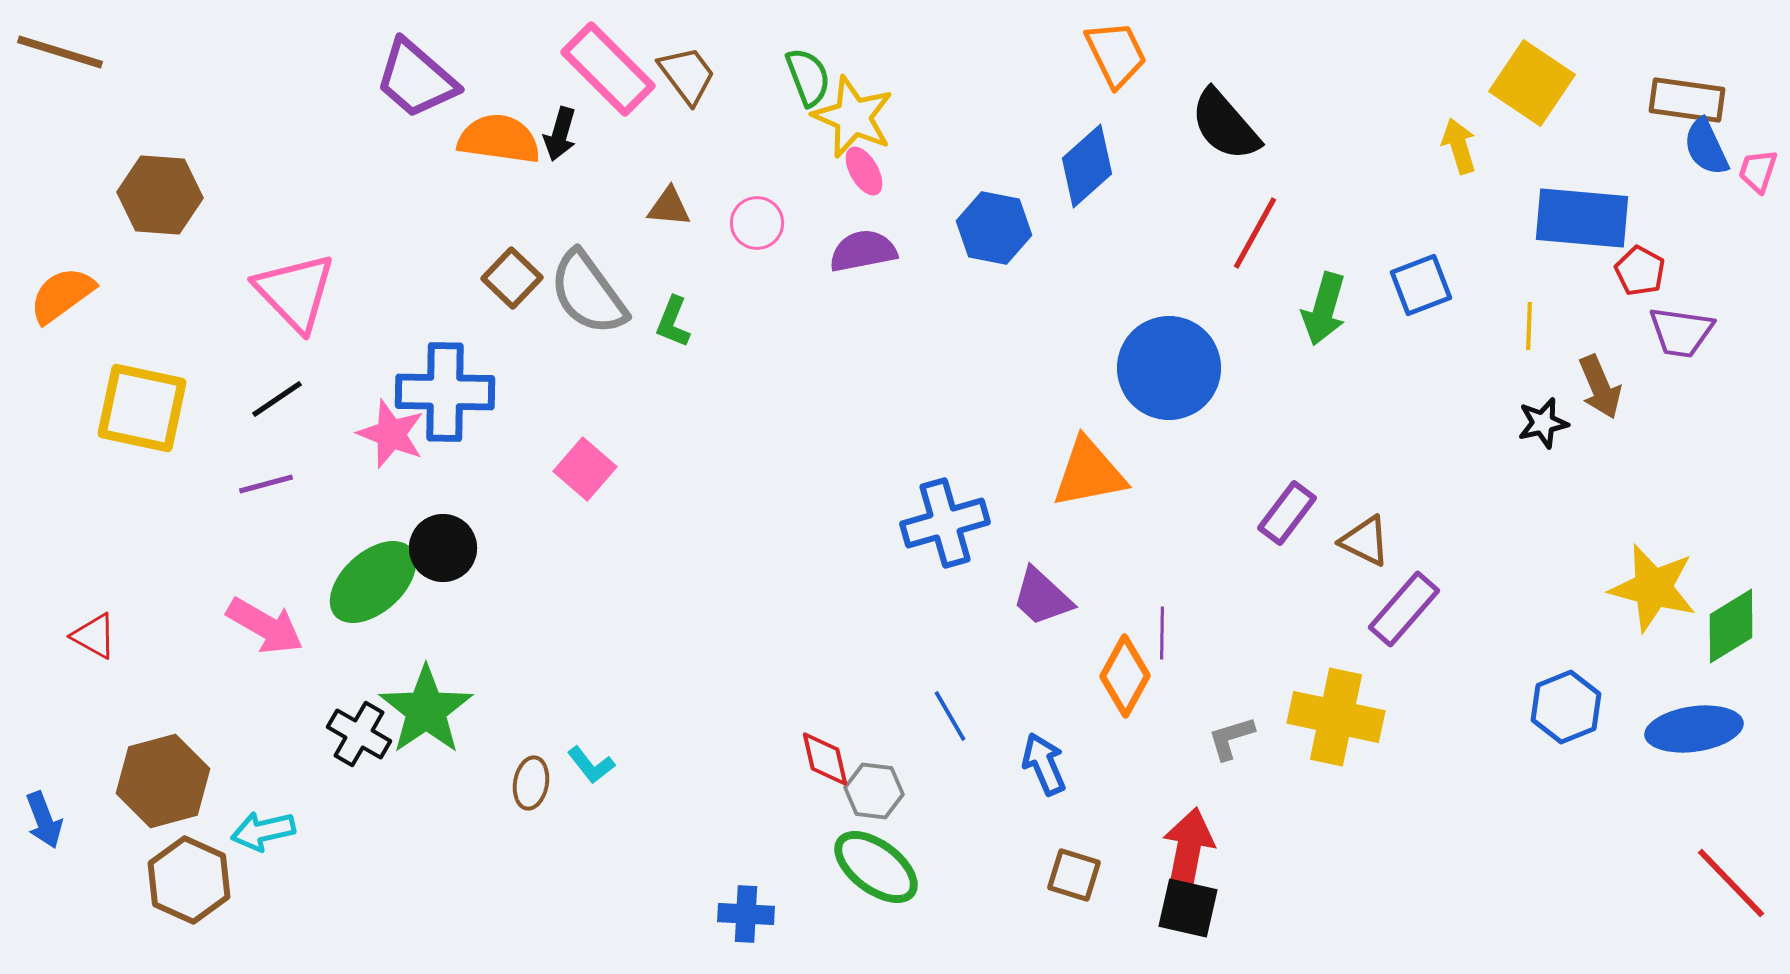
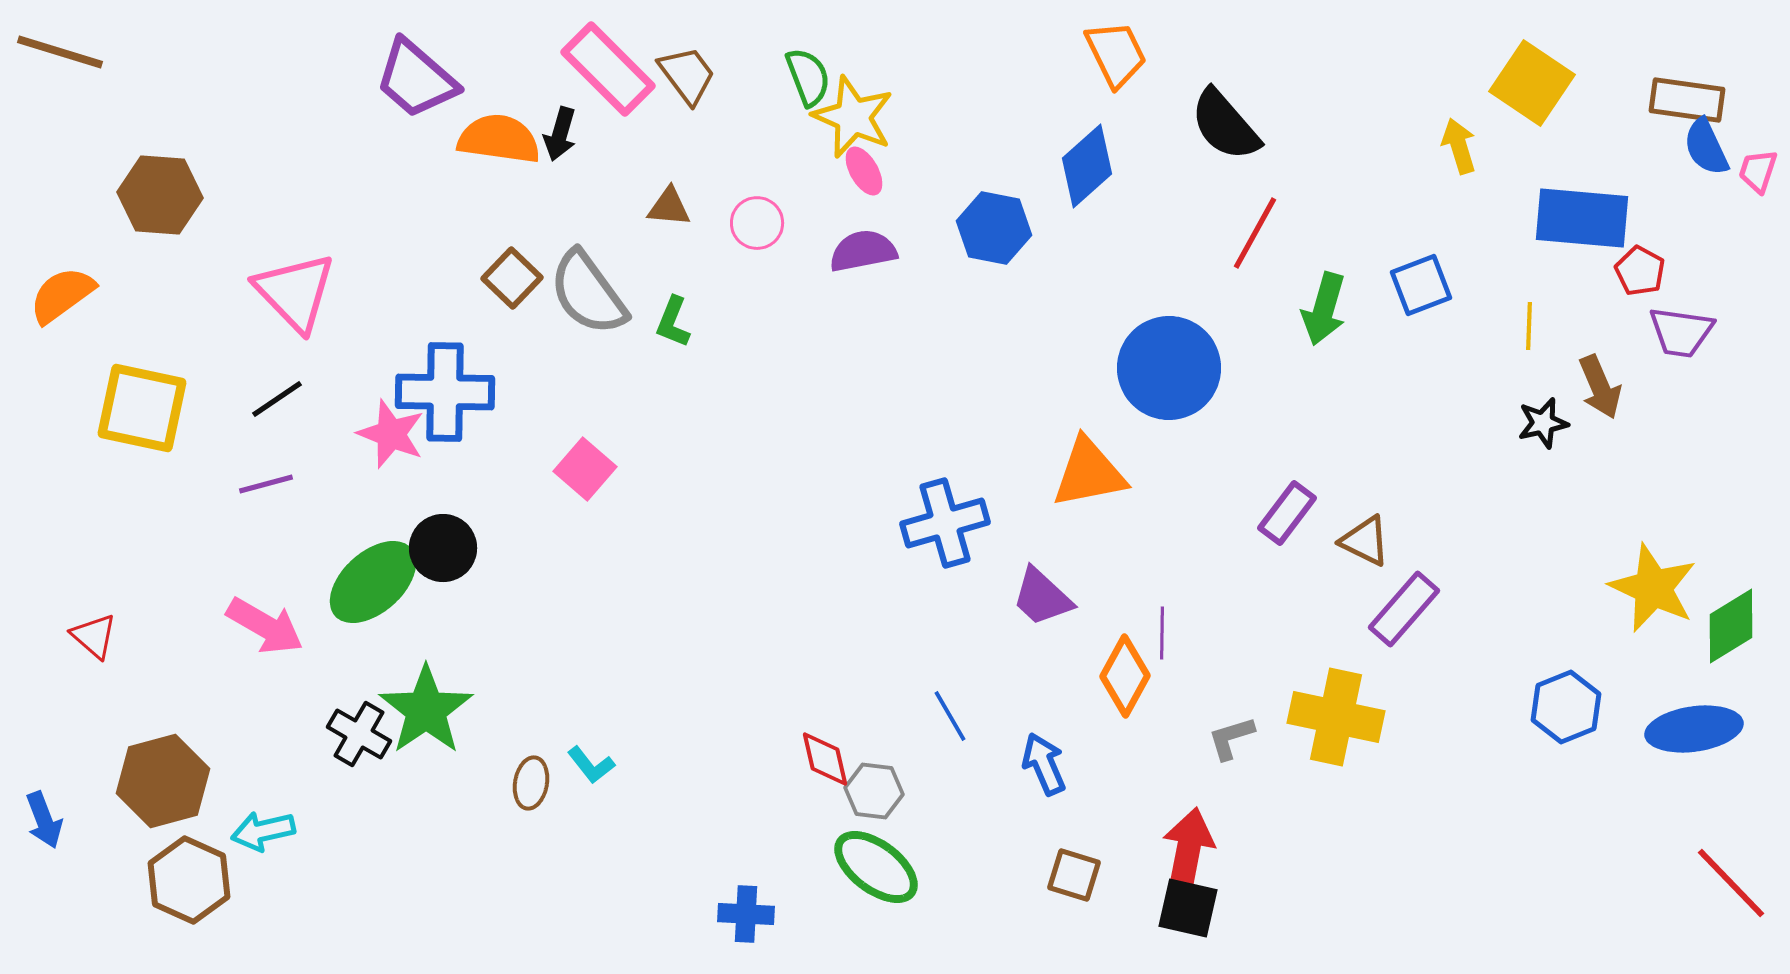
yellow star at (1653, 588): rotated 10 degrees clockwise
red triangle at (94, 636): rotated 12 degrees clockwise
